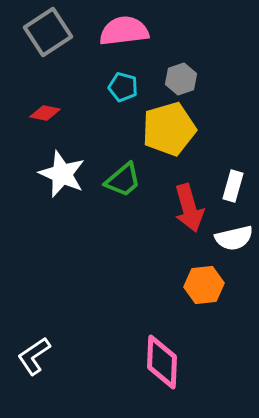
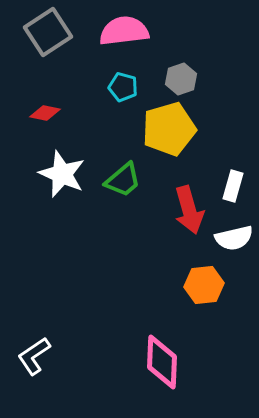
red arrow: moved 2 px down
